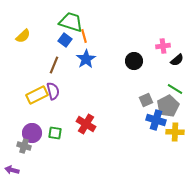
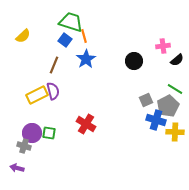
green square: moved 6 px left
purple arrow: moved 5 px right, 2 px up
